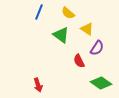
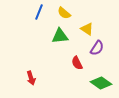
yellow semicircle: moved 4 px left
green triangle: moved 1 px left, 1 px down; rotated 42 degrees counterclockwise
red semicircle: moved 2 px left, 2 px down
red arrow: moved 7 px left, 7 px up
